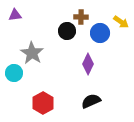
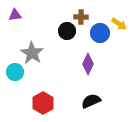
yellow arrow: moved 2 px left, 2 px down
cyan circle: moved 1 px right, 1 px up
